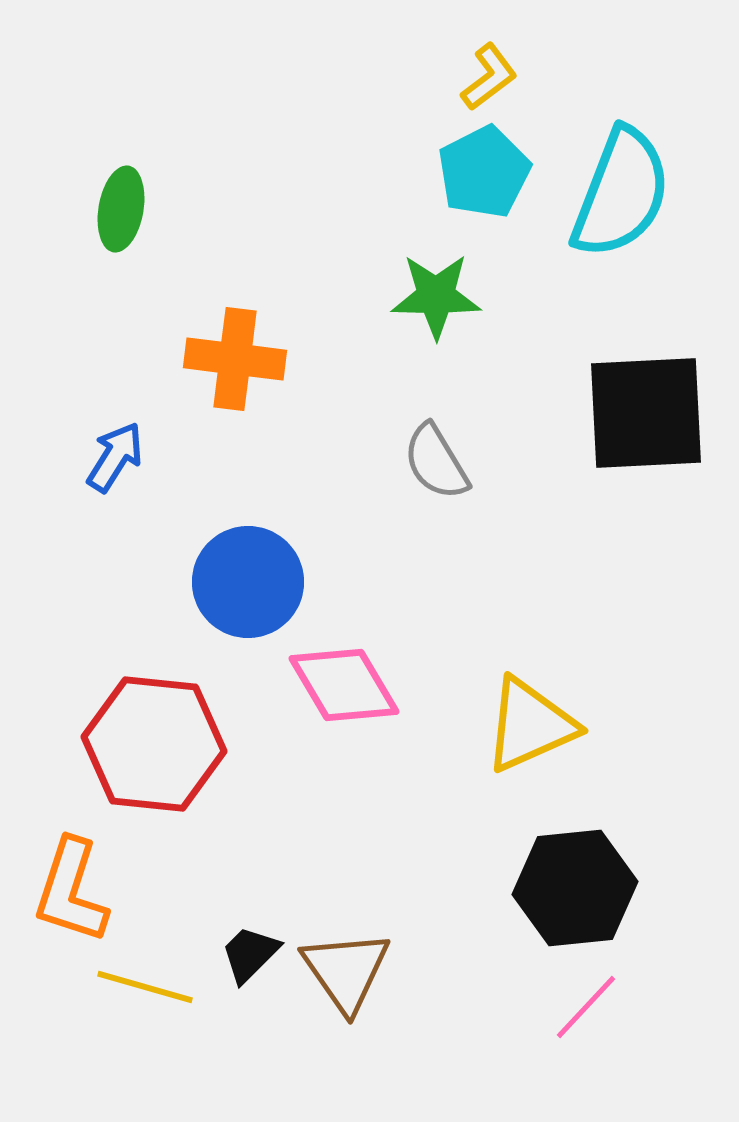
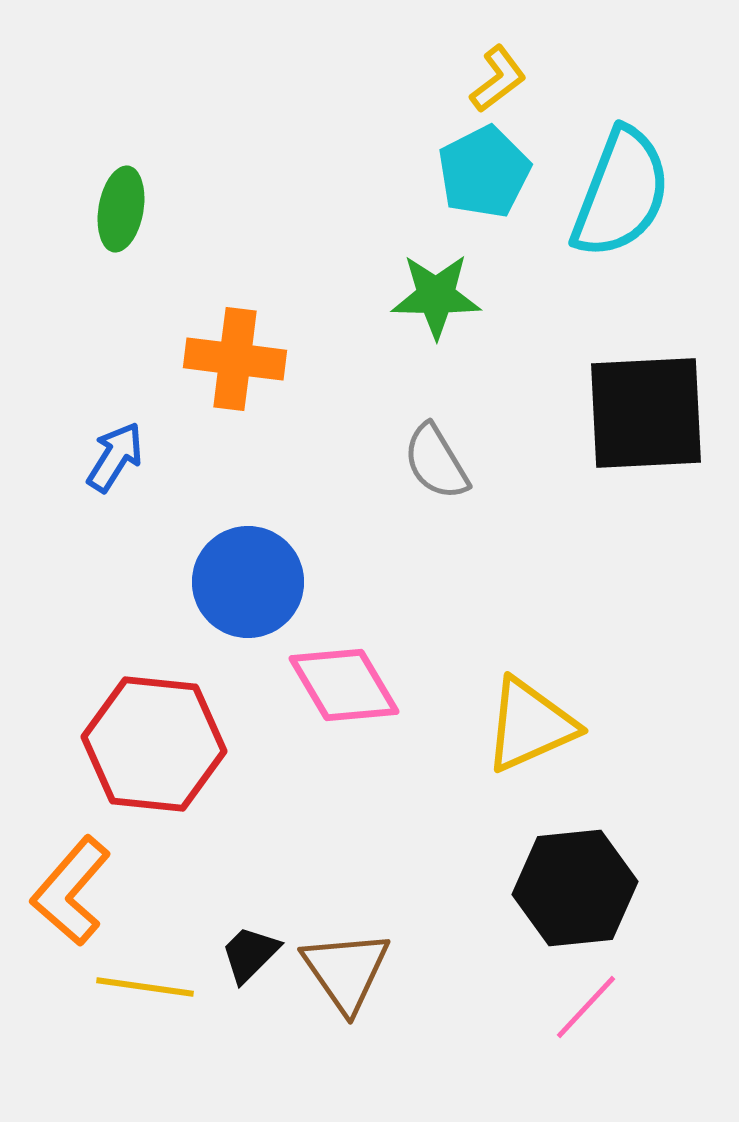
yellow L-shape: moved 9 px right, 2 px down
orange L-shape: rotated 23 degrees clockwise
yellow line: rotated 8 degrees counterclockwise
